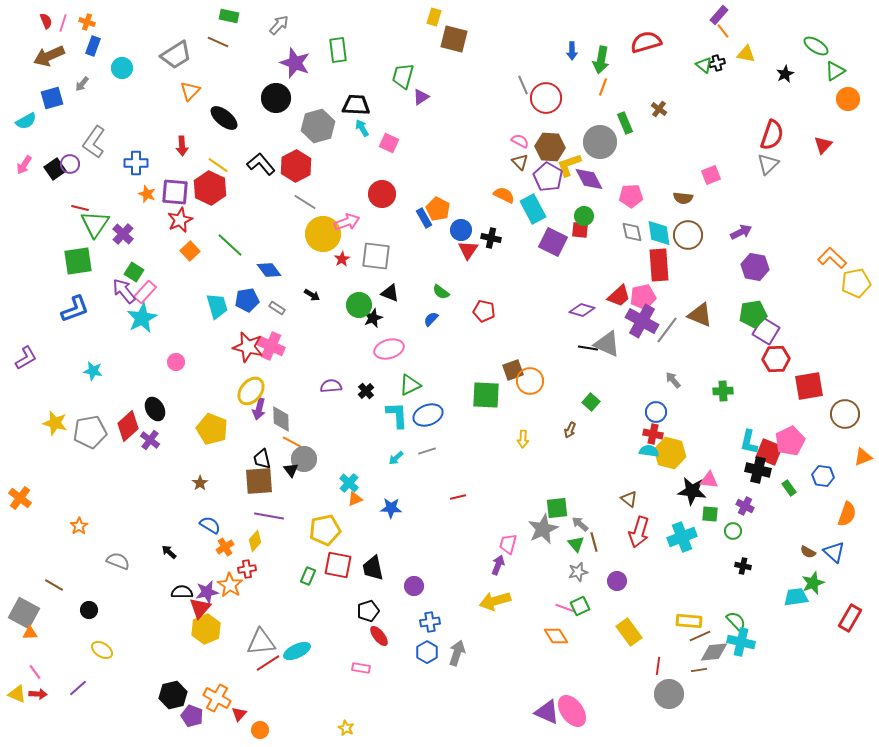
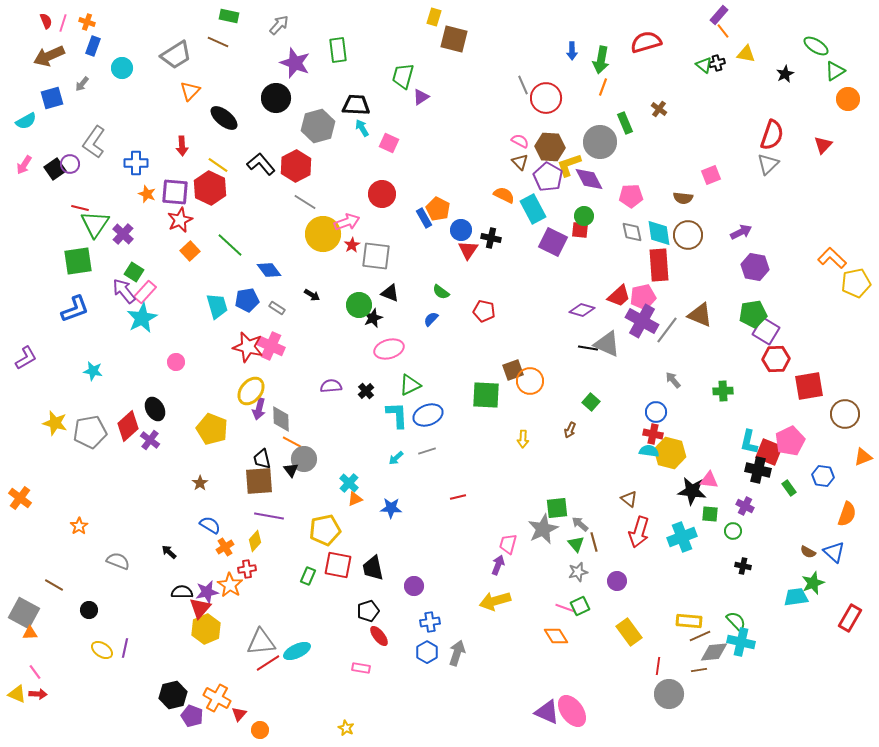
red star at (342, 259): moved 10 px right, 14 px up
purple line at (78, 688): moved 47 px right, 40 px up; rotated 36 degrees counterclockwise
